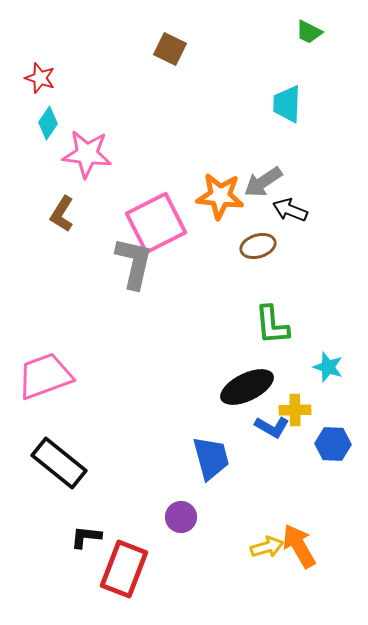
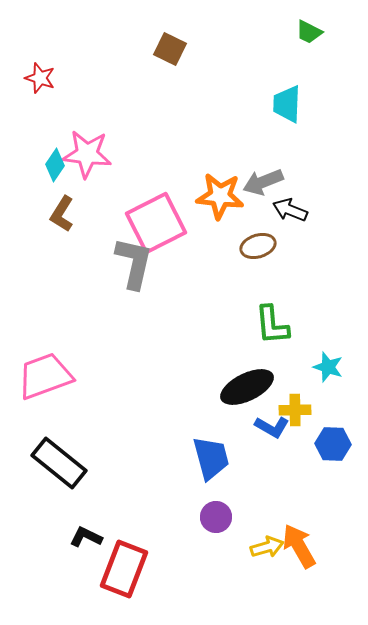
cyan diamond: moved 7 px right, 42 px down
gray arrow: rotated 12 degrees clockwise
purple circle: moved 35 px right
black L-shape: rotated 20 degrees clockwise
